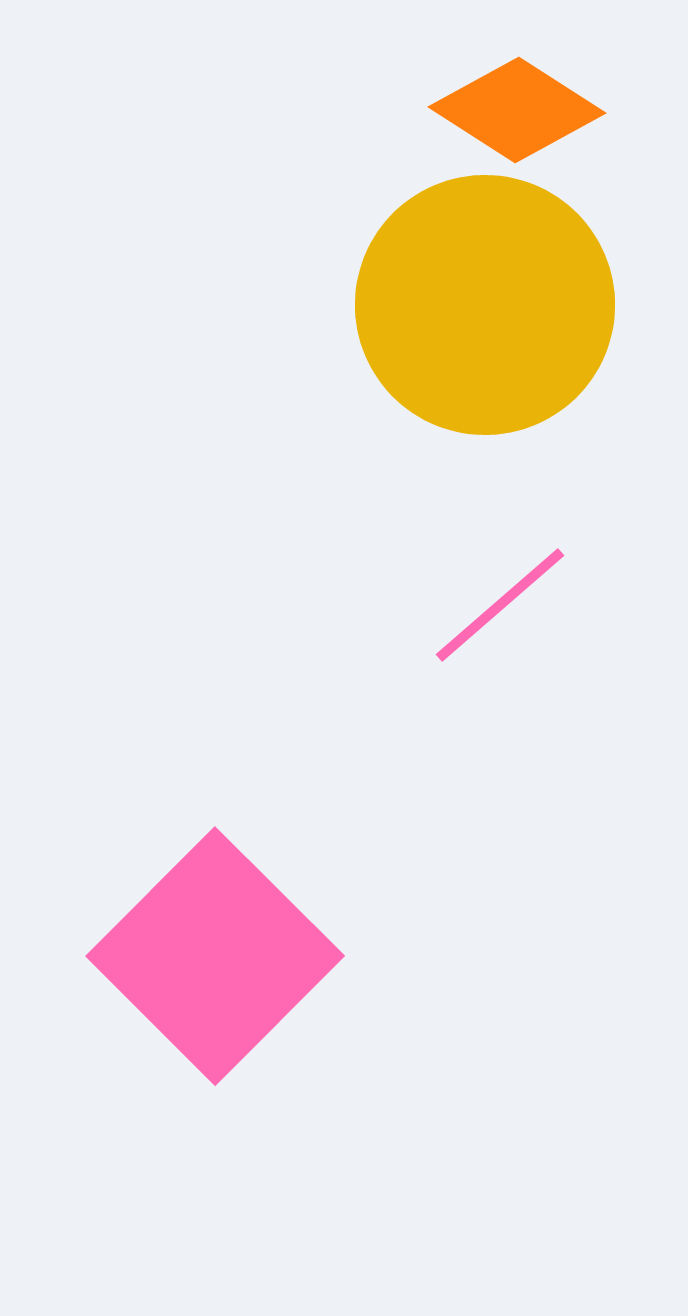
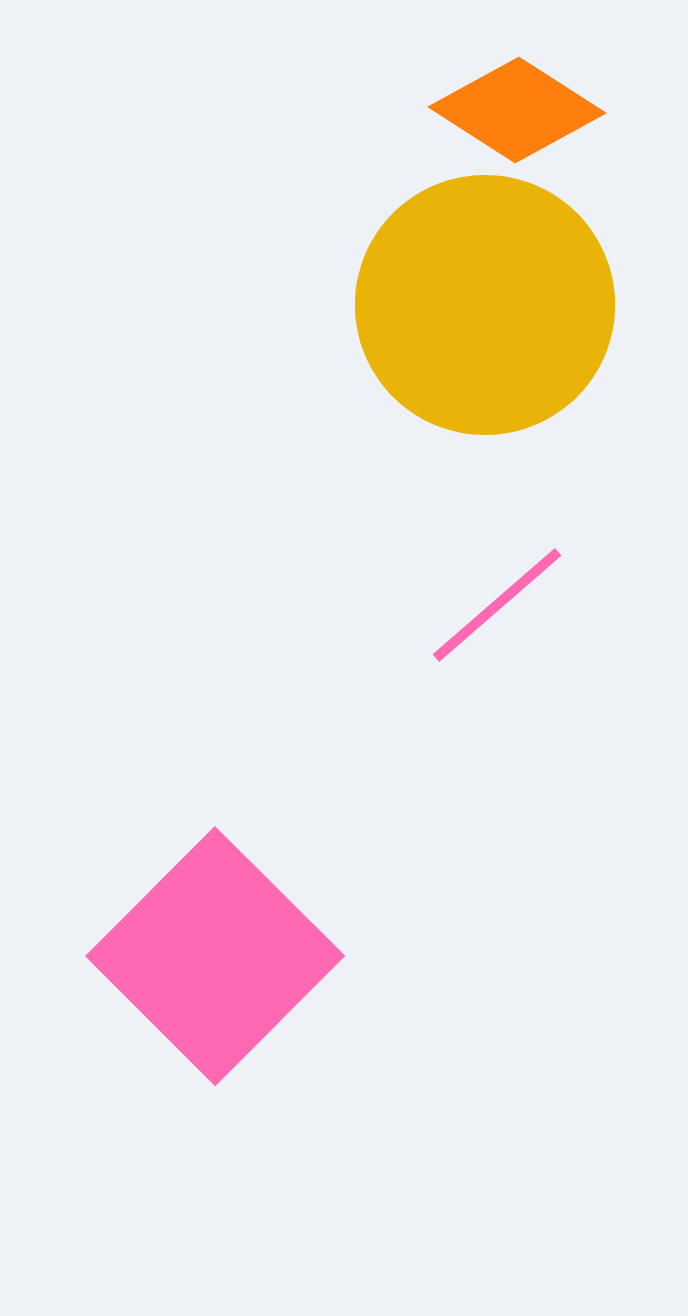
pink line: moved 3 px left
